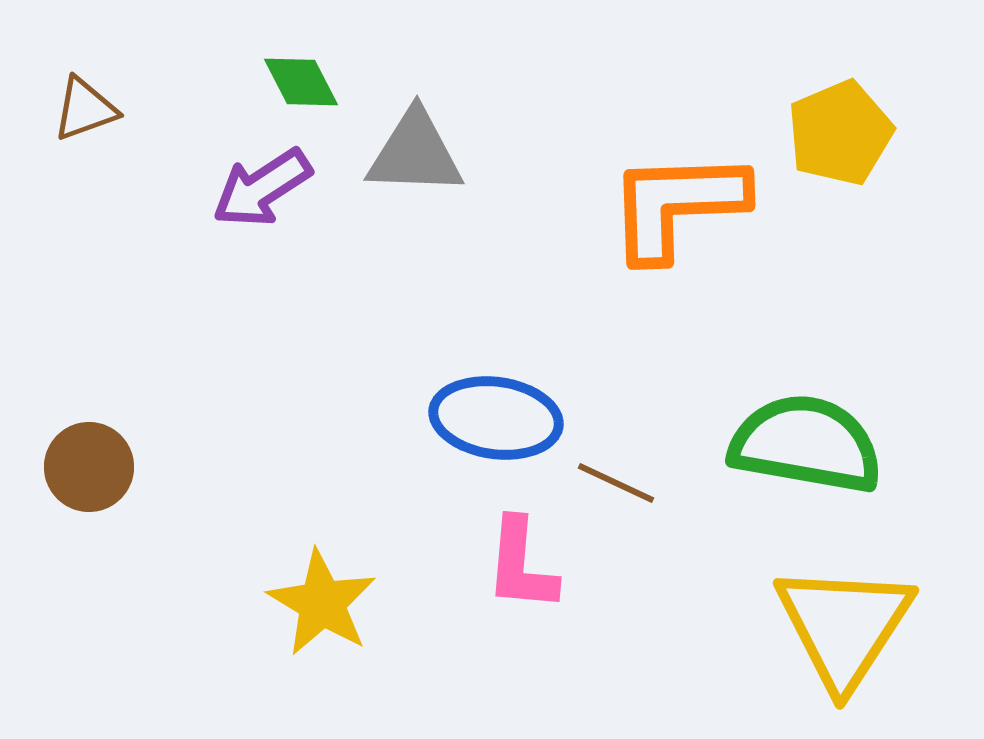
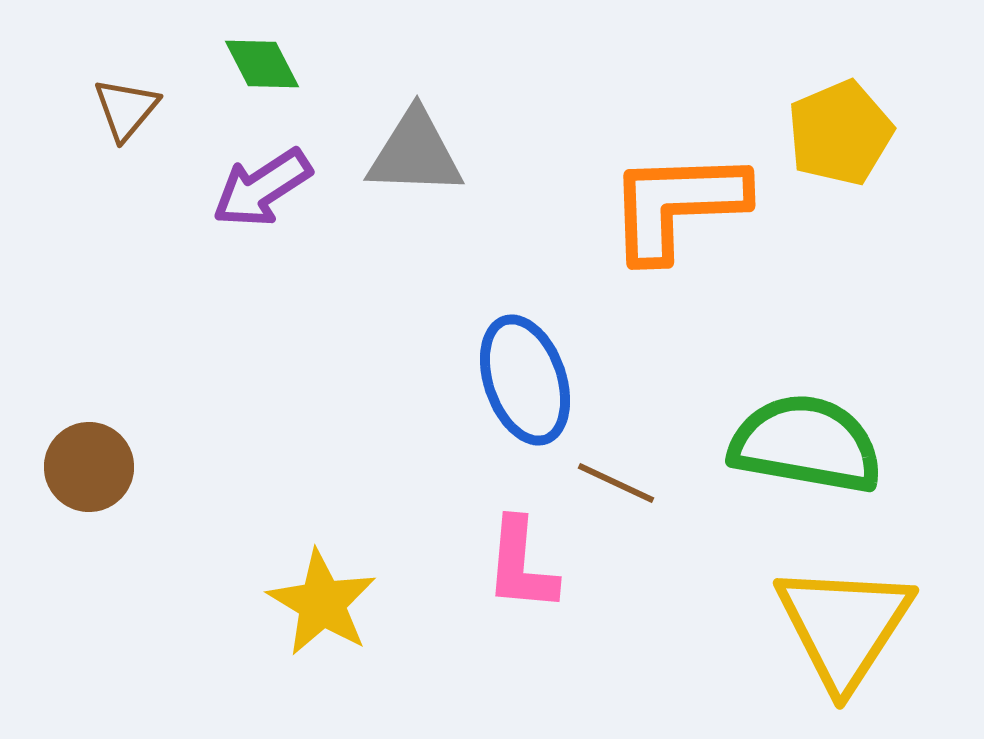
green diamond: moved 39 px left, 18 px up
brown triangle: moved 41 px right; rotated 30 degrees counterclockwise
blue ellipse: moved 29 px right, 38 px up; rotated 63 degrees clockwise
